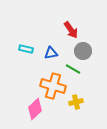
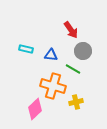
blue triangle: moved 2 px down; rotated 16 degrees clockwise
